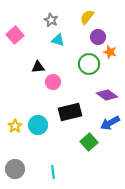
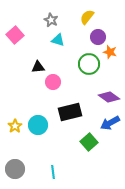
purple diamond: moved 2 px right, 2 px down
